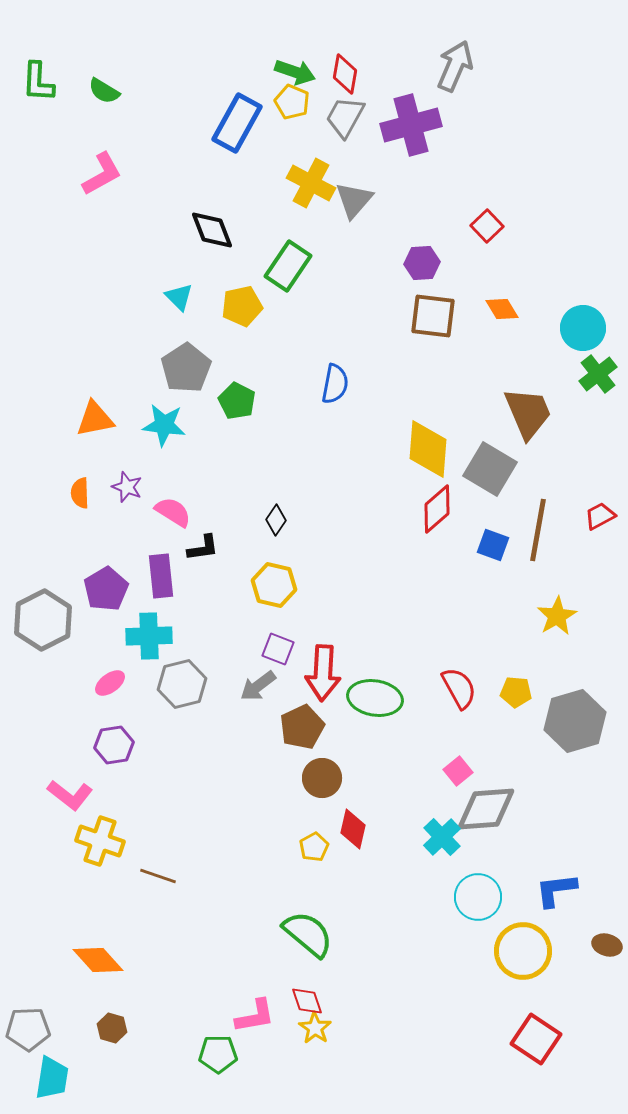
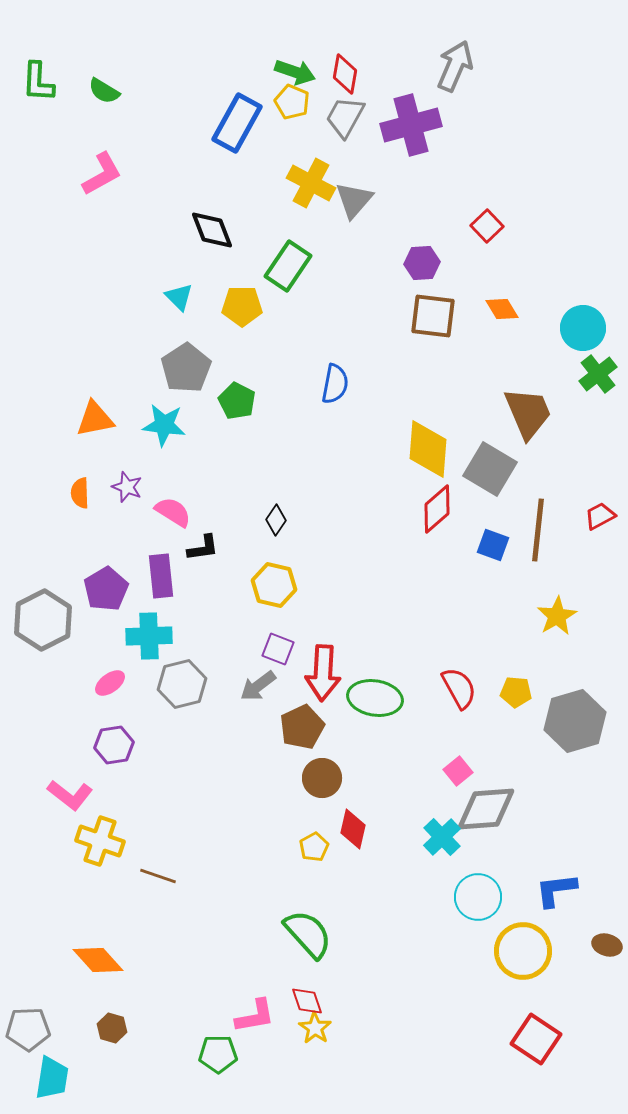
yellow pentagon at (242, 306): rotated 12 degrees clockwise
brown line at (538, 530): rotated 4 degrees counterclockwise
green semicircle at (308, 934): rotated 8 degrees clockwise
